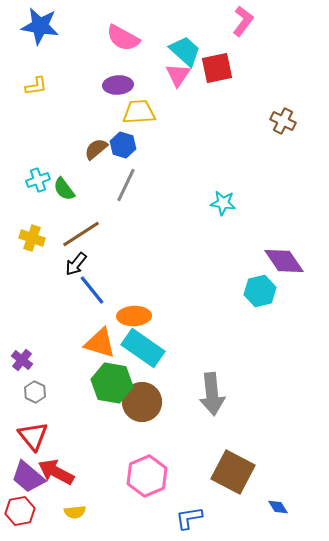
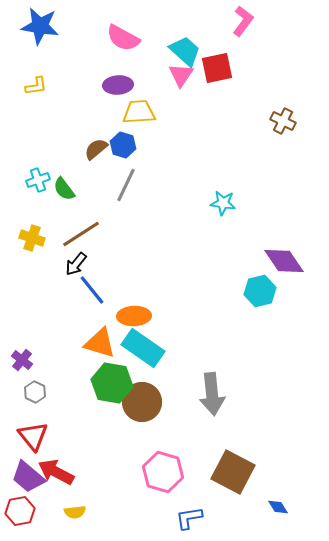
pink triangle: moved 3 px right
pink hexagon: moved 16 px right, 4 px up; rotated 21 degrees counterclockwise
